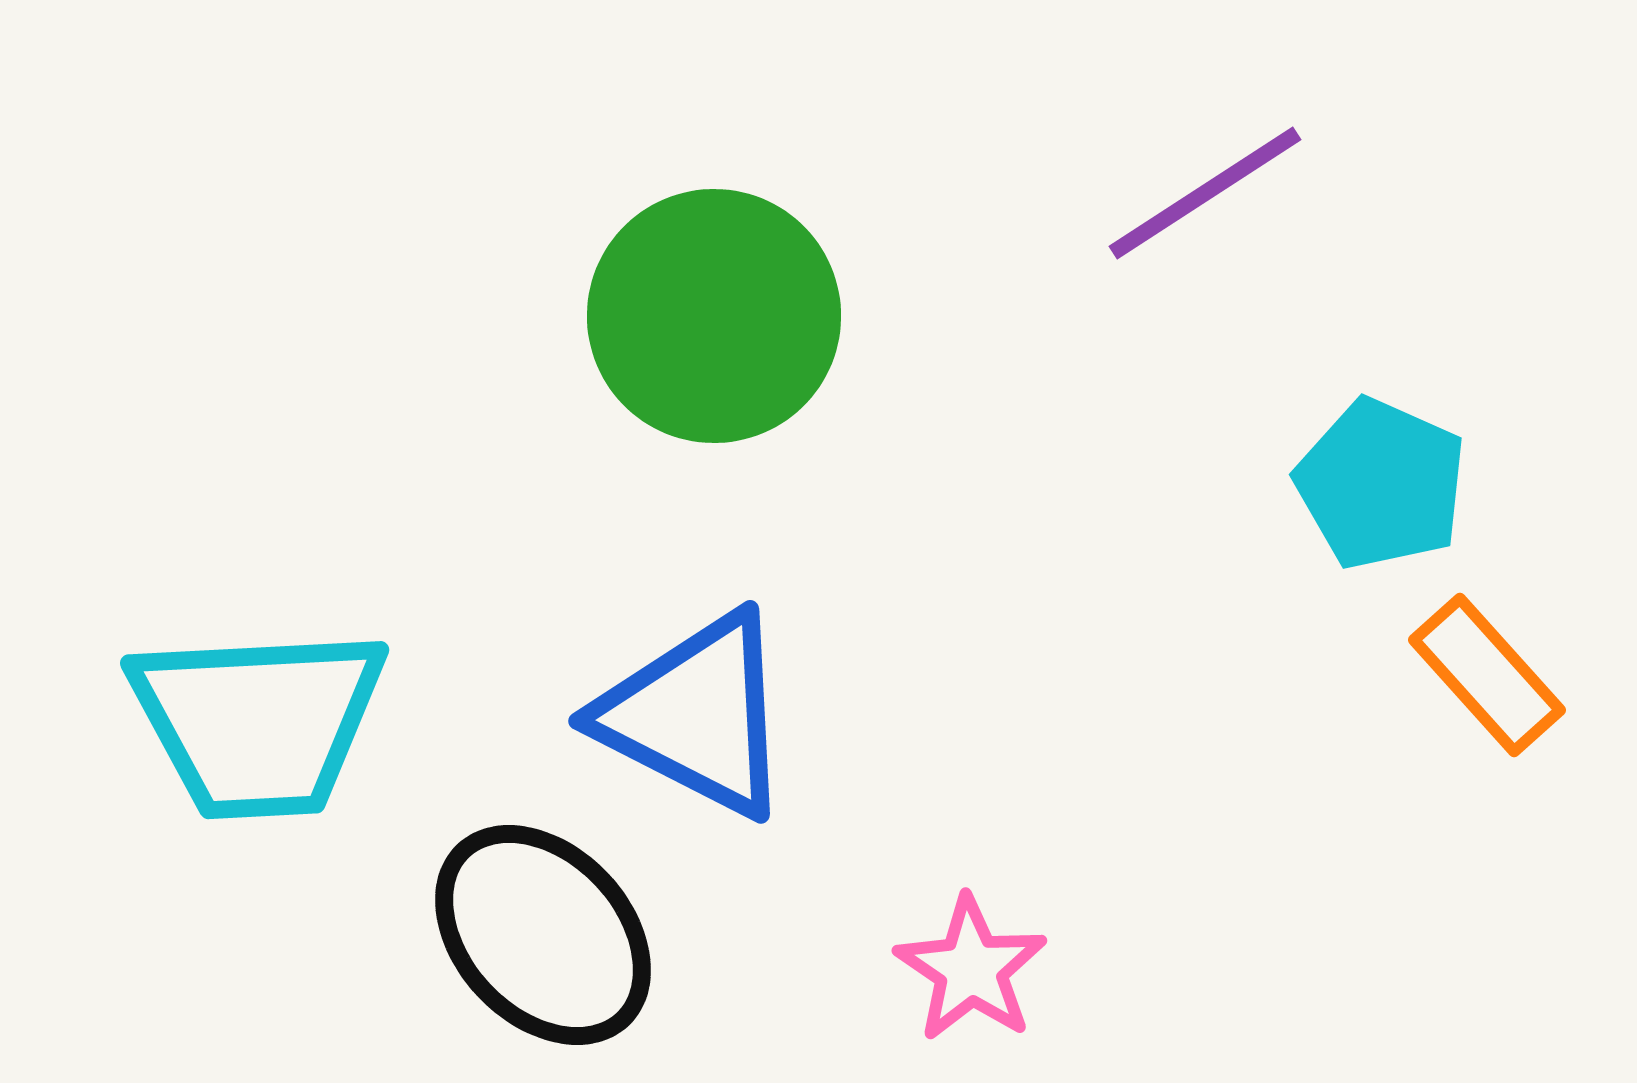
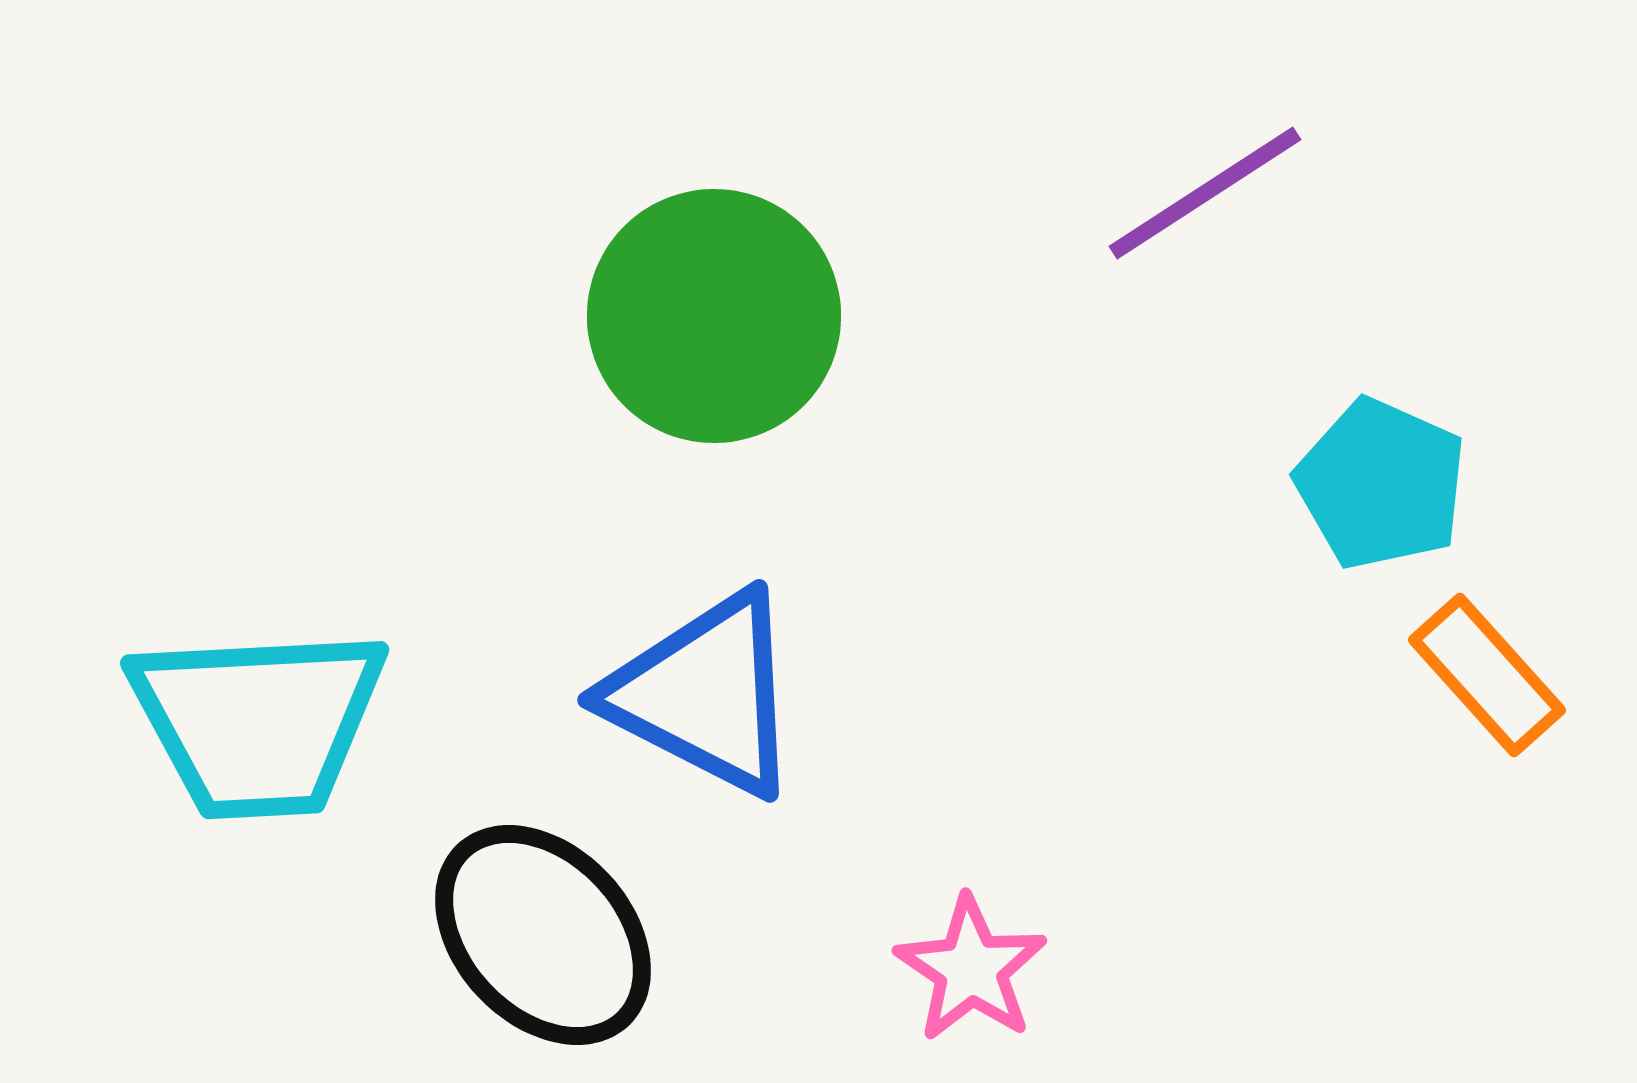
blue triangle: moved 9 px right, 21 px up
